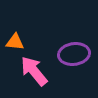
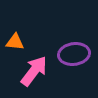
pink arrow: rotated 76 degrees clockwise
